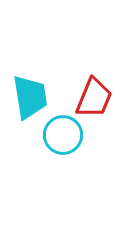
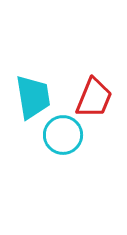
cyan trapezoid: moved 3 px right
